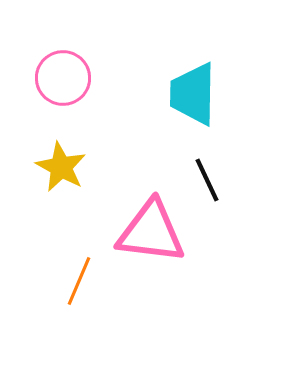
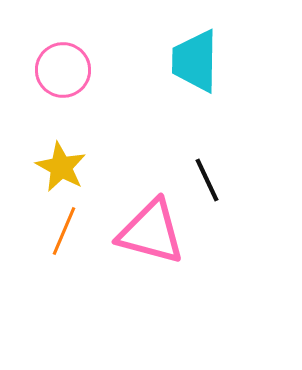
pink circle: moved 8 px up
cyan trapezoid: moved 2 px right, 33 px up
pink triangle: rotated 8 degrees clockwise
orange line: moved 15 px left, 50 px up
